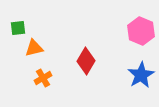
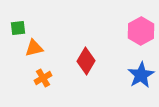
pink hexagon: rotated 8 degrees clockwise
